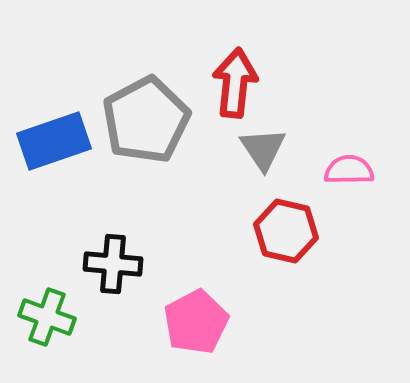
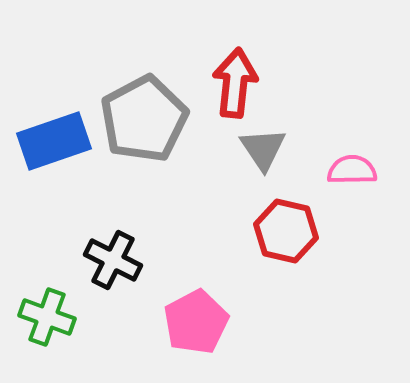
gray pentagon: moved 2 px left, 1 px up
pink semicircle: moved 3 px right
black cross: moved 4 px up; rotated 22 degrees clockwise
